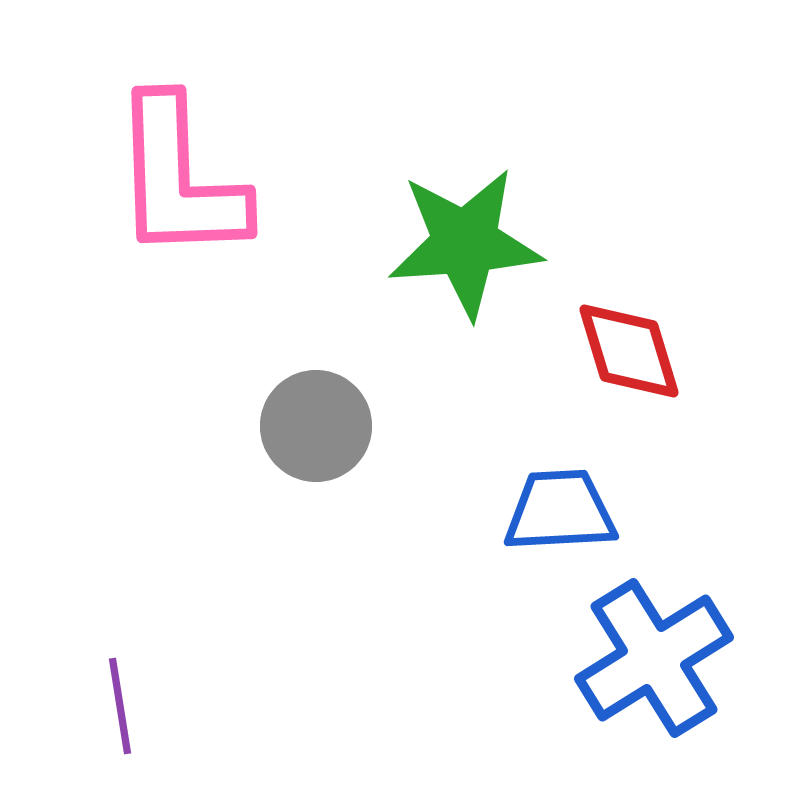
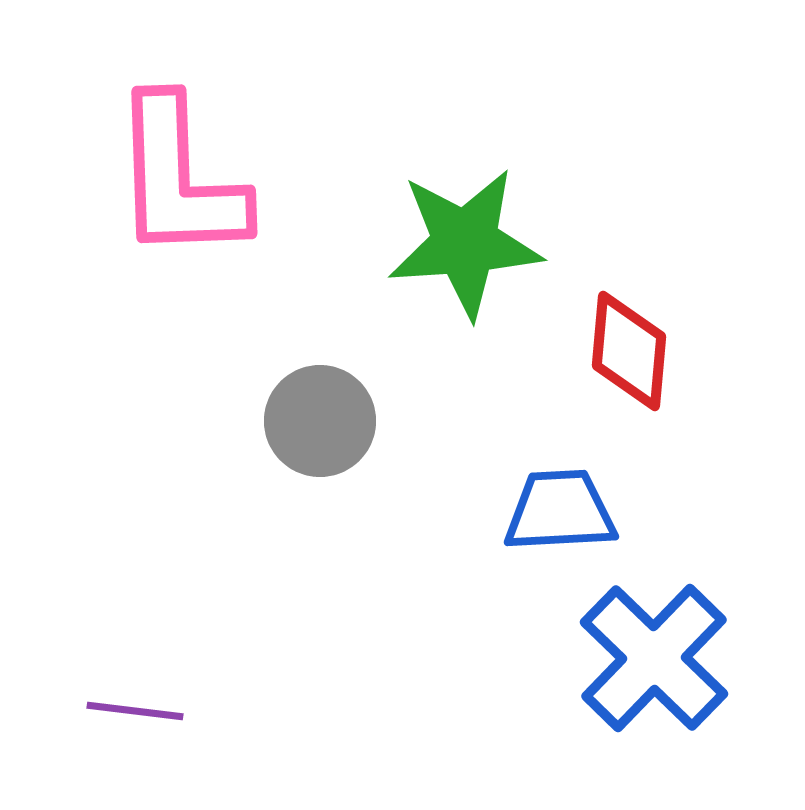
red diamond: rotated 22 degrees clockwise
gray circle: moved 4 px right, 5 px up
blue cross: rotated 14 degrees counterclockwise
purple line: moved 15 px right, 5 px down; rotated 74 degrees counterclockwise
